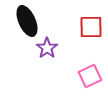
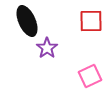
red square: moved 6 px up
